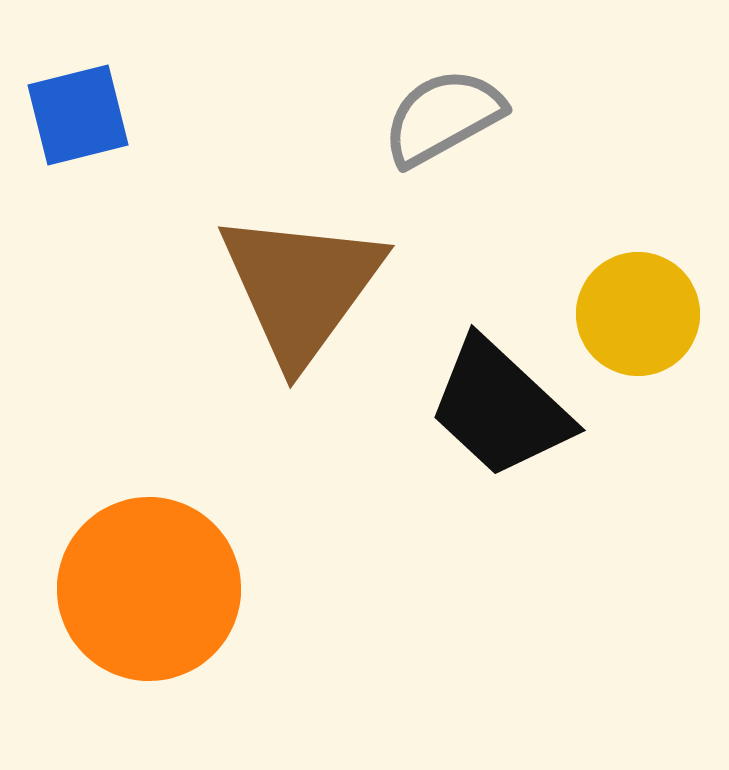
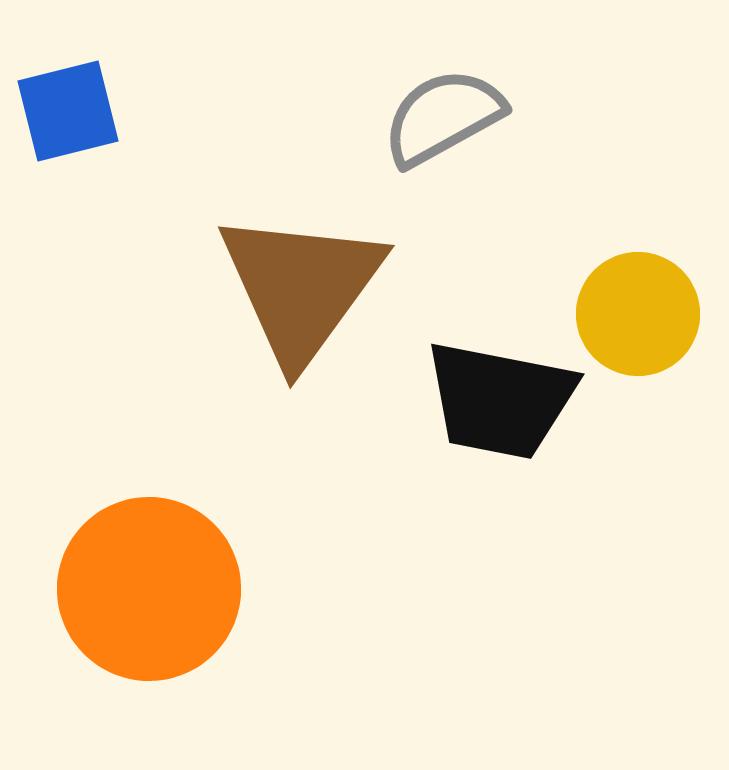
blue square: moved 10 px left, 4 px up
black trapezoid: moved 8 px up; rotated 32 degrees counterclockwise
